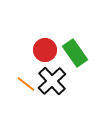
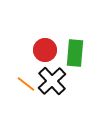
green rectangle: rotated 40 degrees clockwise
